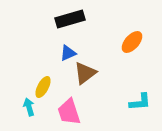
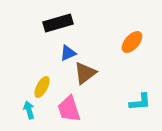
black rectangle: moved 12 px left, 4 px down
yellow ellipse: moved 1 px left
cyan arrow: moved 3 px down
pink trapezoid: moved 3 px up
